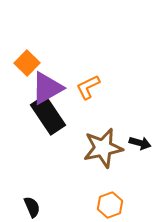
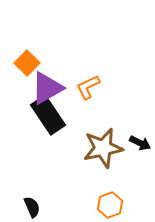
black arrow: rotated 10 degrees clockwise
